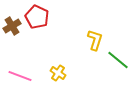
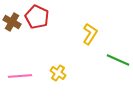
brown cross: moved 4 px up; rotated 30 degrees counterclockwise
yellow L-shape: moved 5 px left, 6 px up; rotated 15 degrees clockwise
green line: rotated 15 degrees counterclockwise
pink line: rotated 25 degrees counterclockwise
